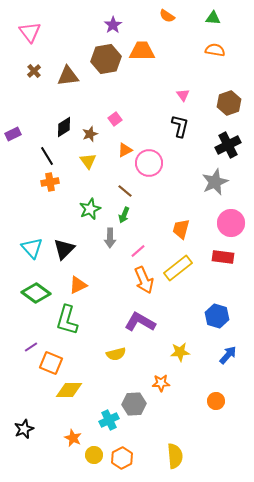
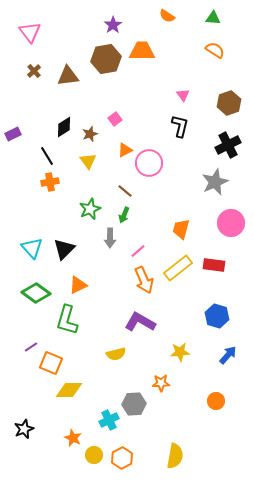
orange semicircle at (215, 50): rotated 24 degrees clockwise
red rectangle at (223, 257): moved 9 px left, 8 px down
yellow semicircle at (175, 456): rotated 15 degrees clockwise
